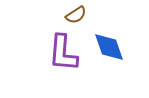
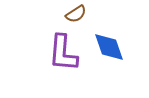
brown semicircle: moved 1 px up
